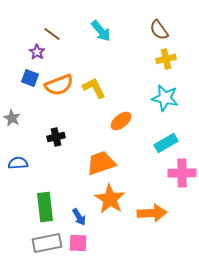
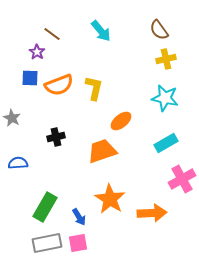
blue square: rotated 18 degrees counterclockwise
yellow L-shape: rotated 40 degrees clockwise
orange trapezoid: moved 1 px right, 12 px up
pink cross: moved 6 px down; rotated 28 degrees counterclockwise
green rectangle: rotated 36 degrees clockwise
pink square: rotated 12 degrees counterclockwise
